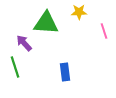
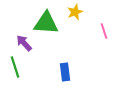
yellow star: moved 4 px left; rotated 21 degrees counterclockwise
